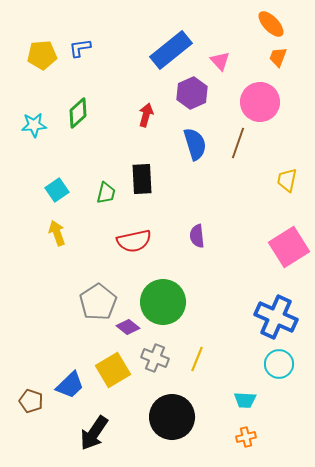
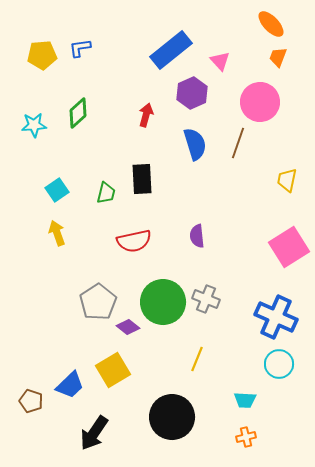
gray cross: moved 51 px right, 59 px up
